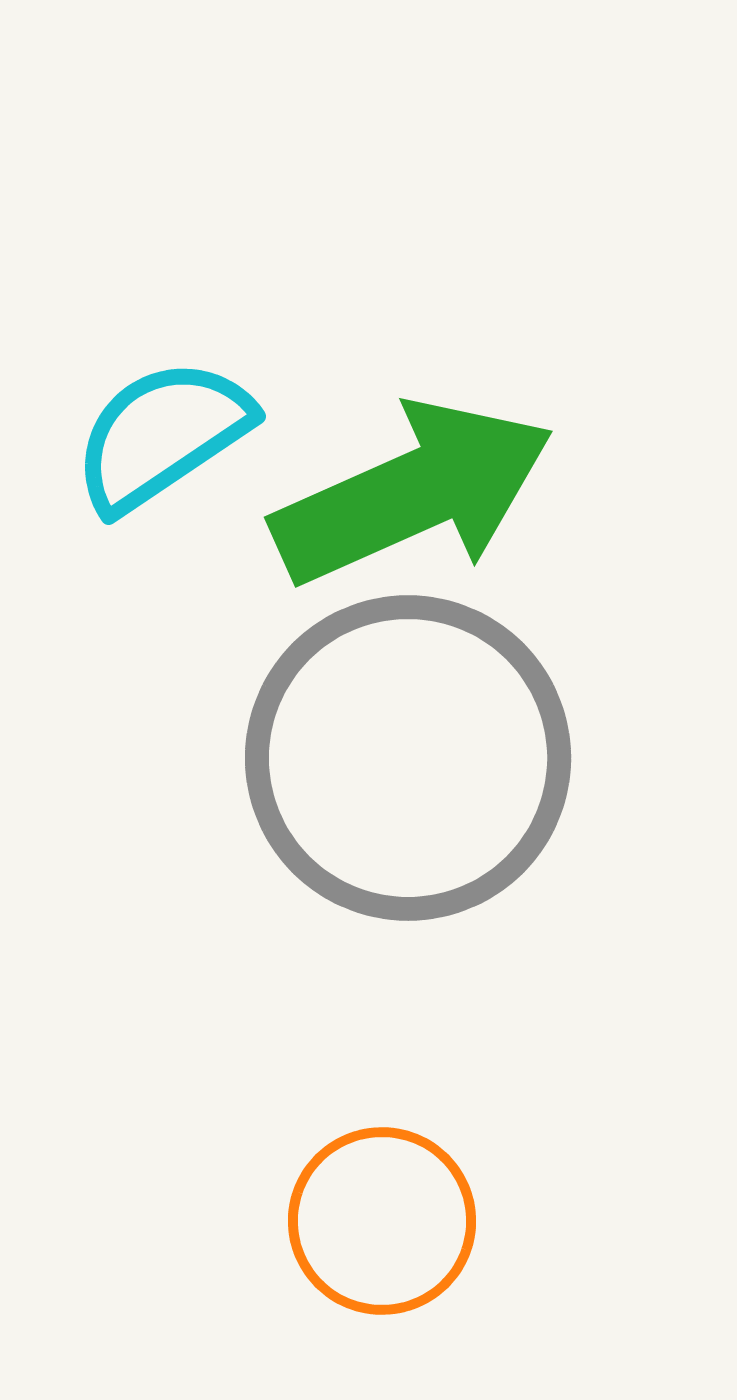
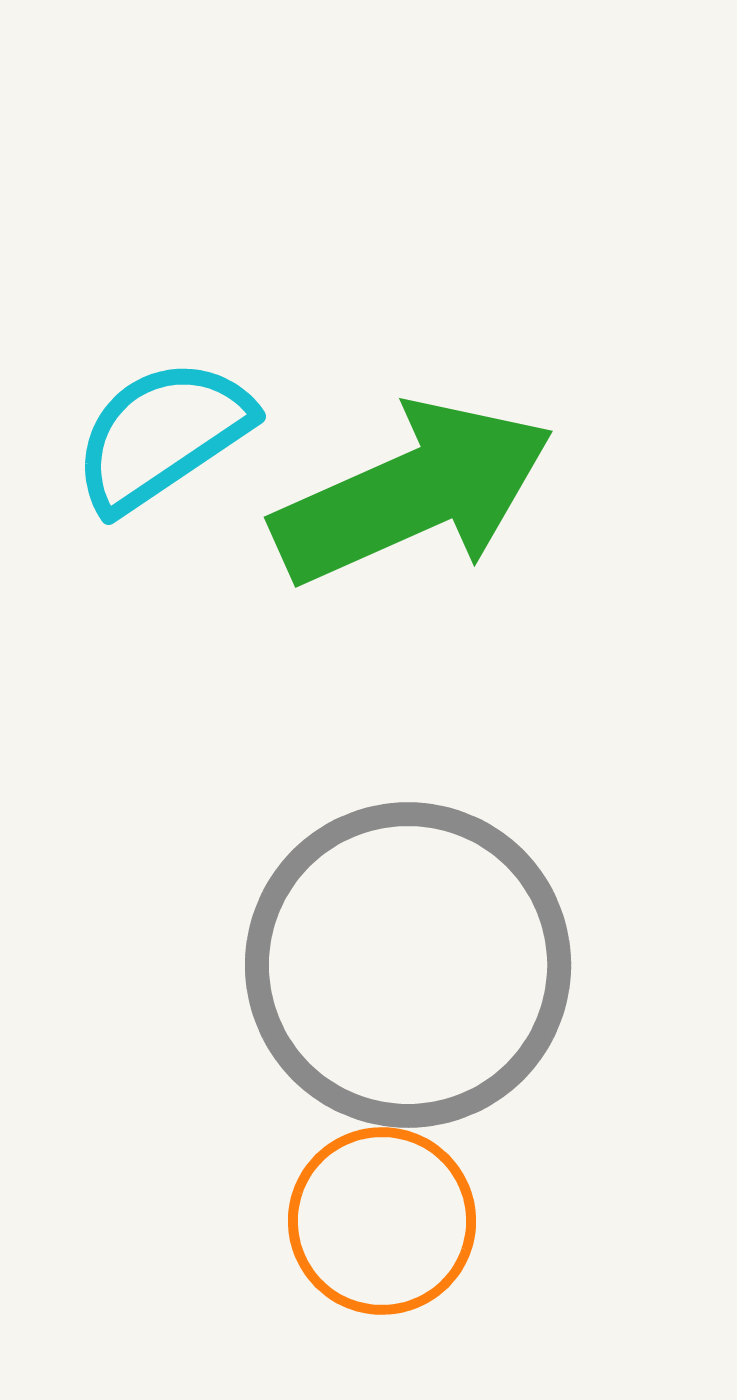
gray circle: moved 207 px down
